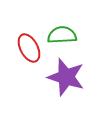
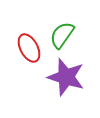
green semicircle: rotated 52 degrees counterclockwise
